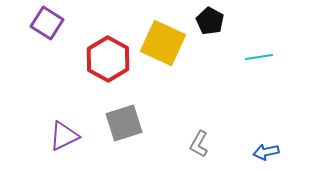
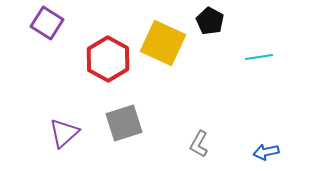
purple triangle: moved 3 px up; rotated 16 degrees counterclockwise
